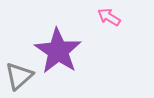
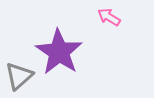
purple star: moved 1 px right, 1 px down
